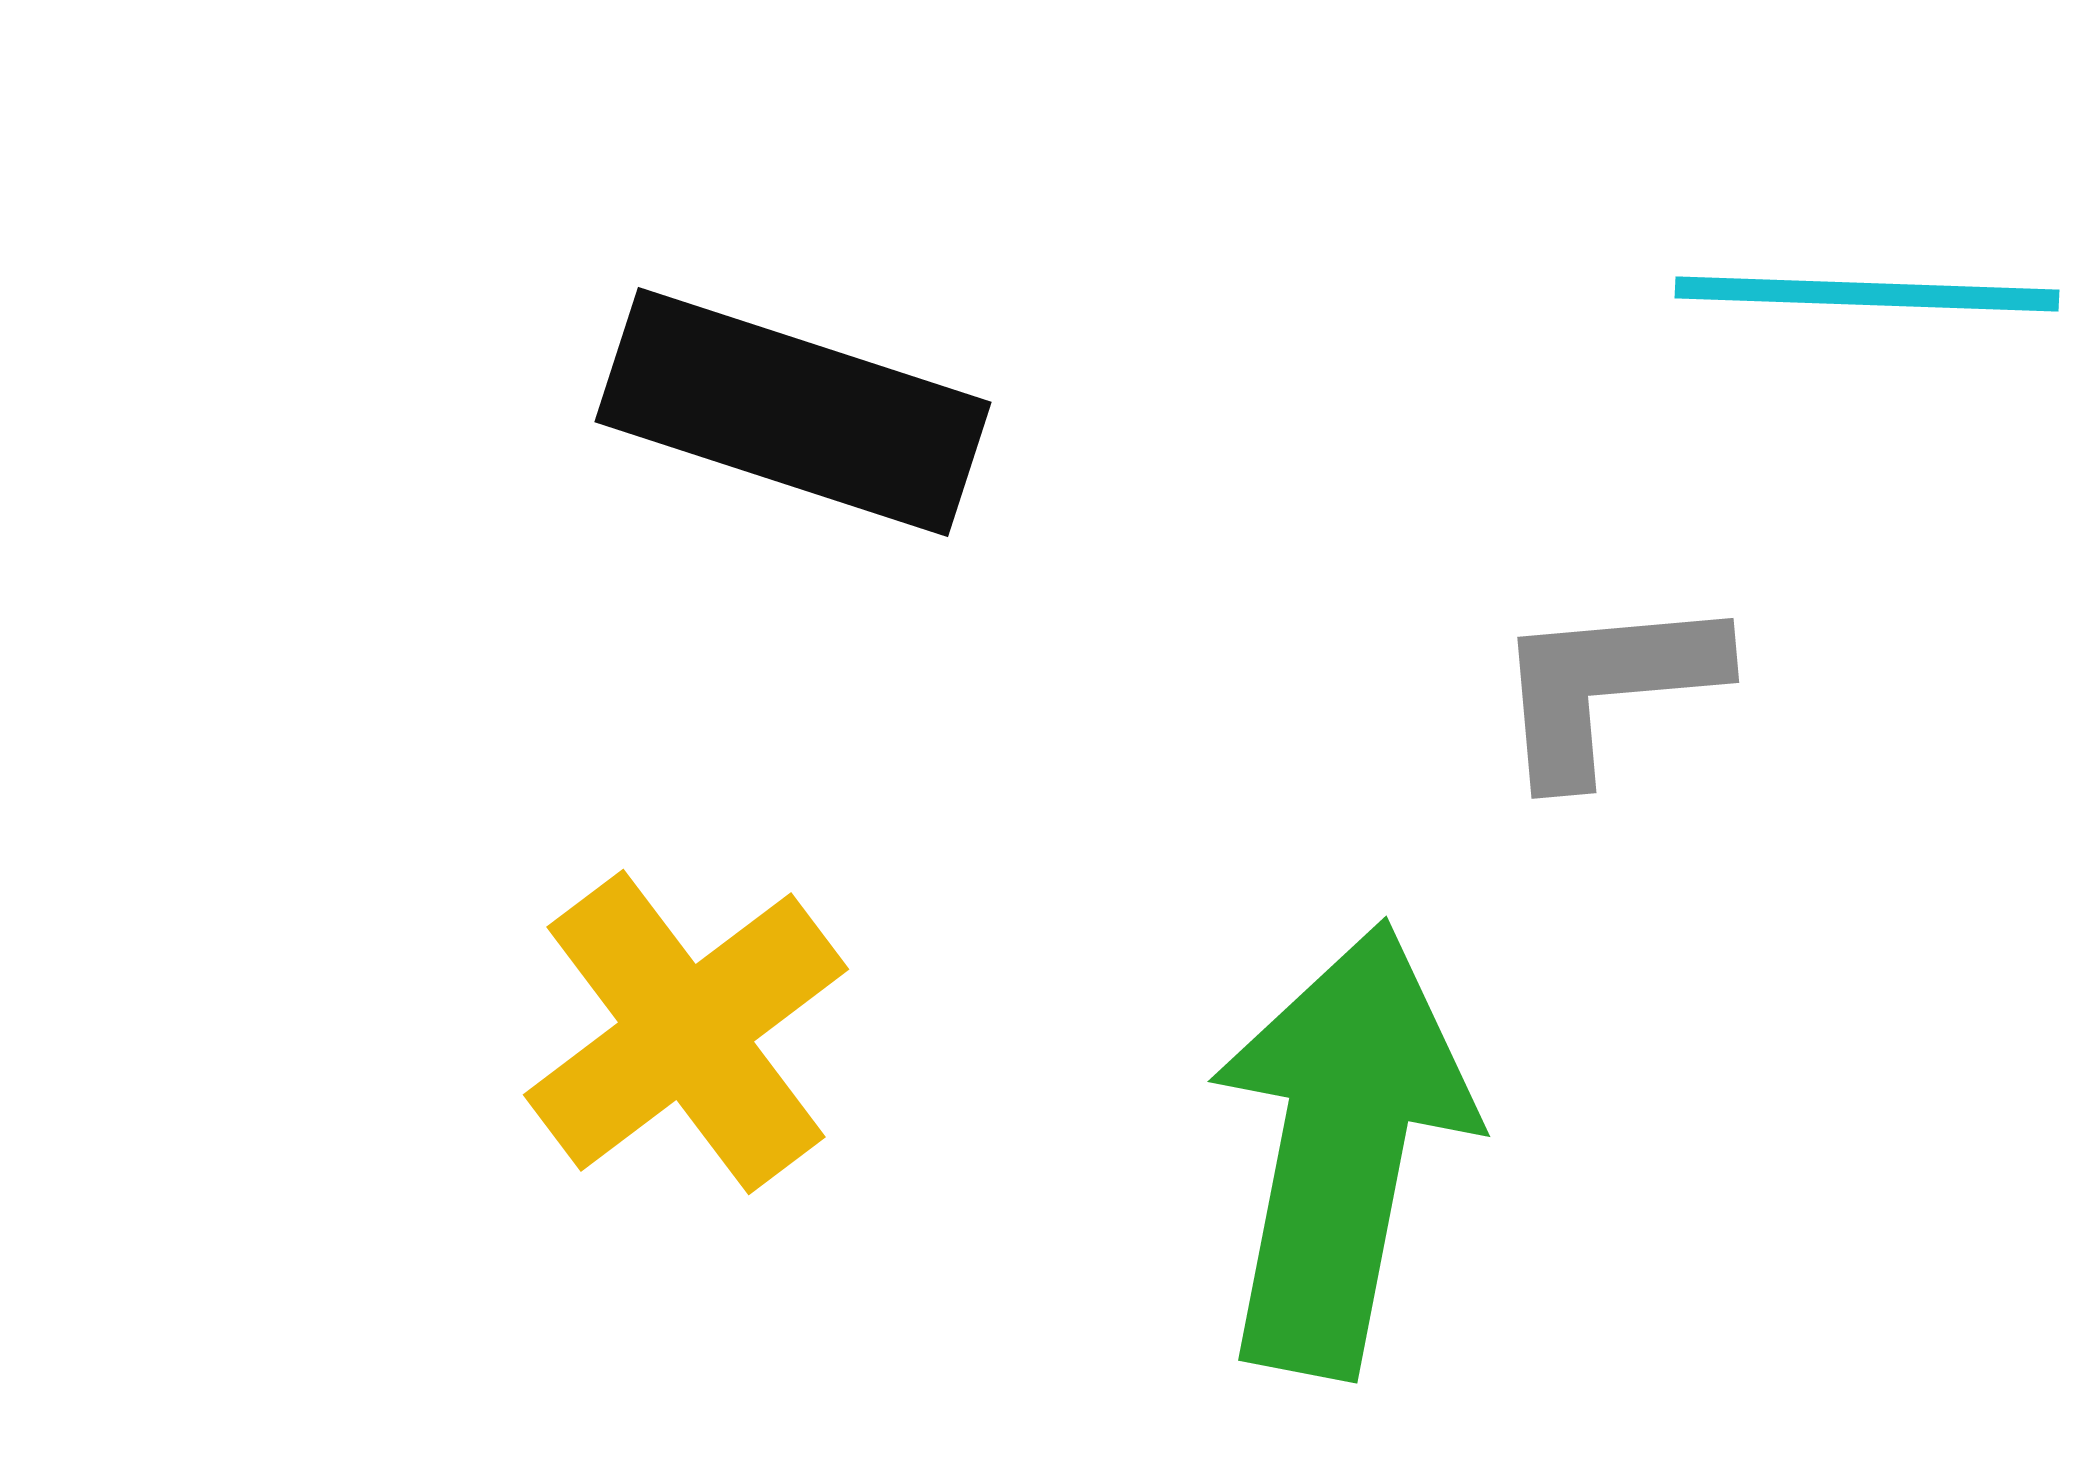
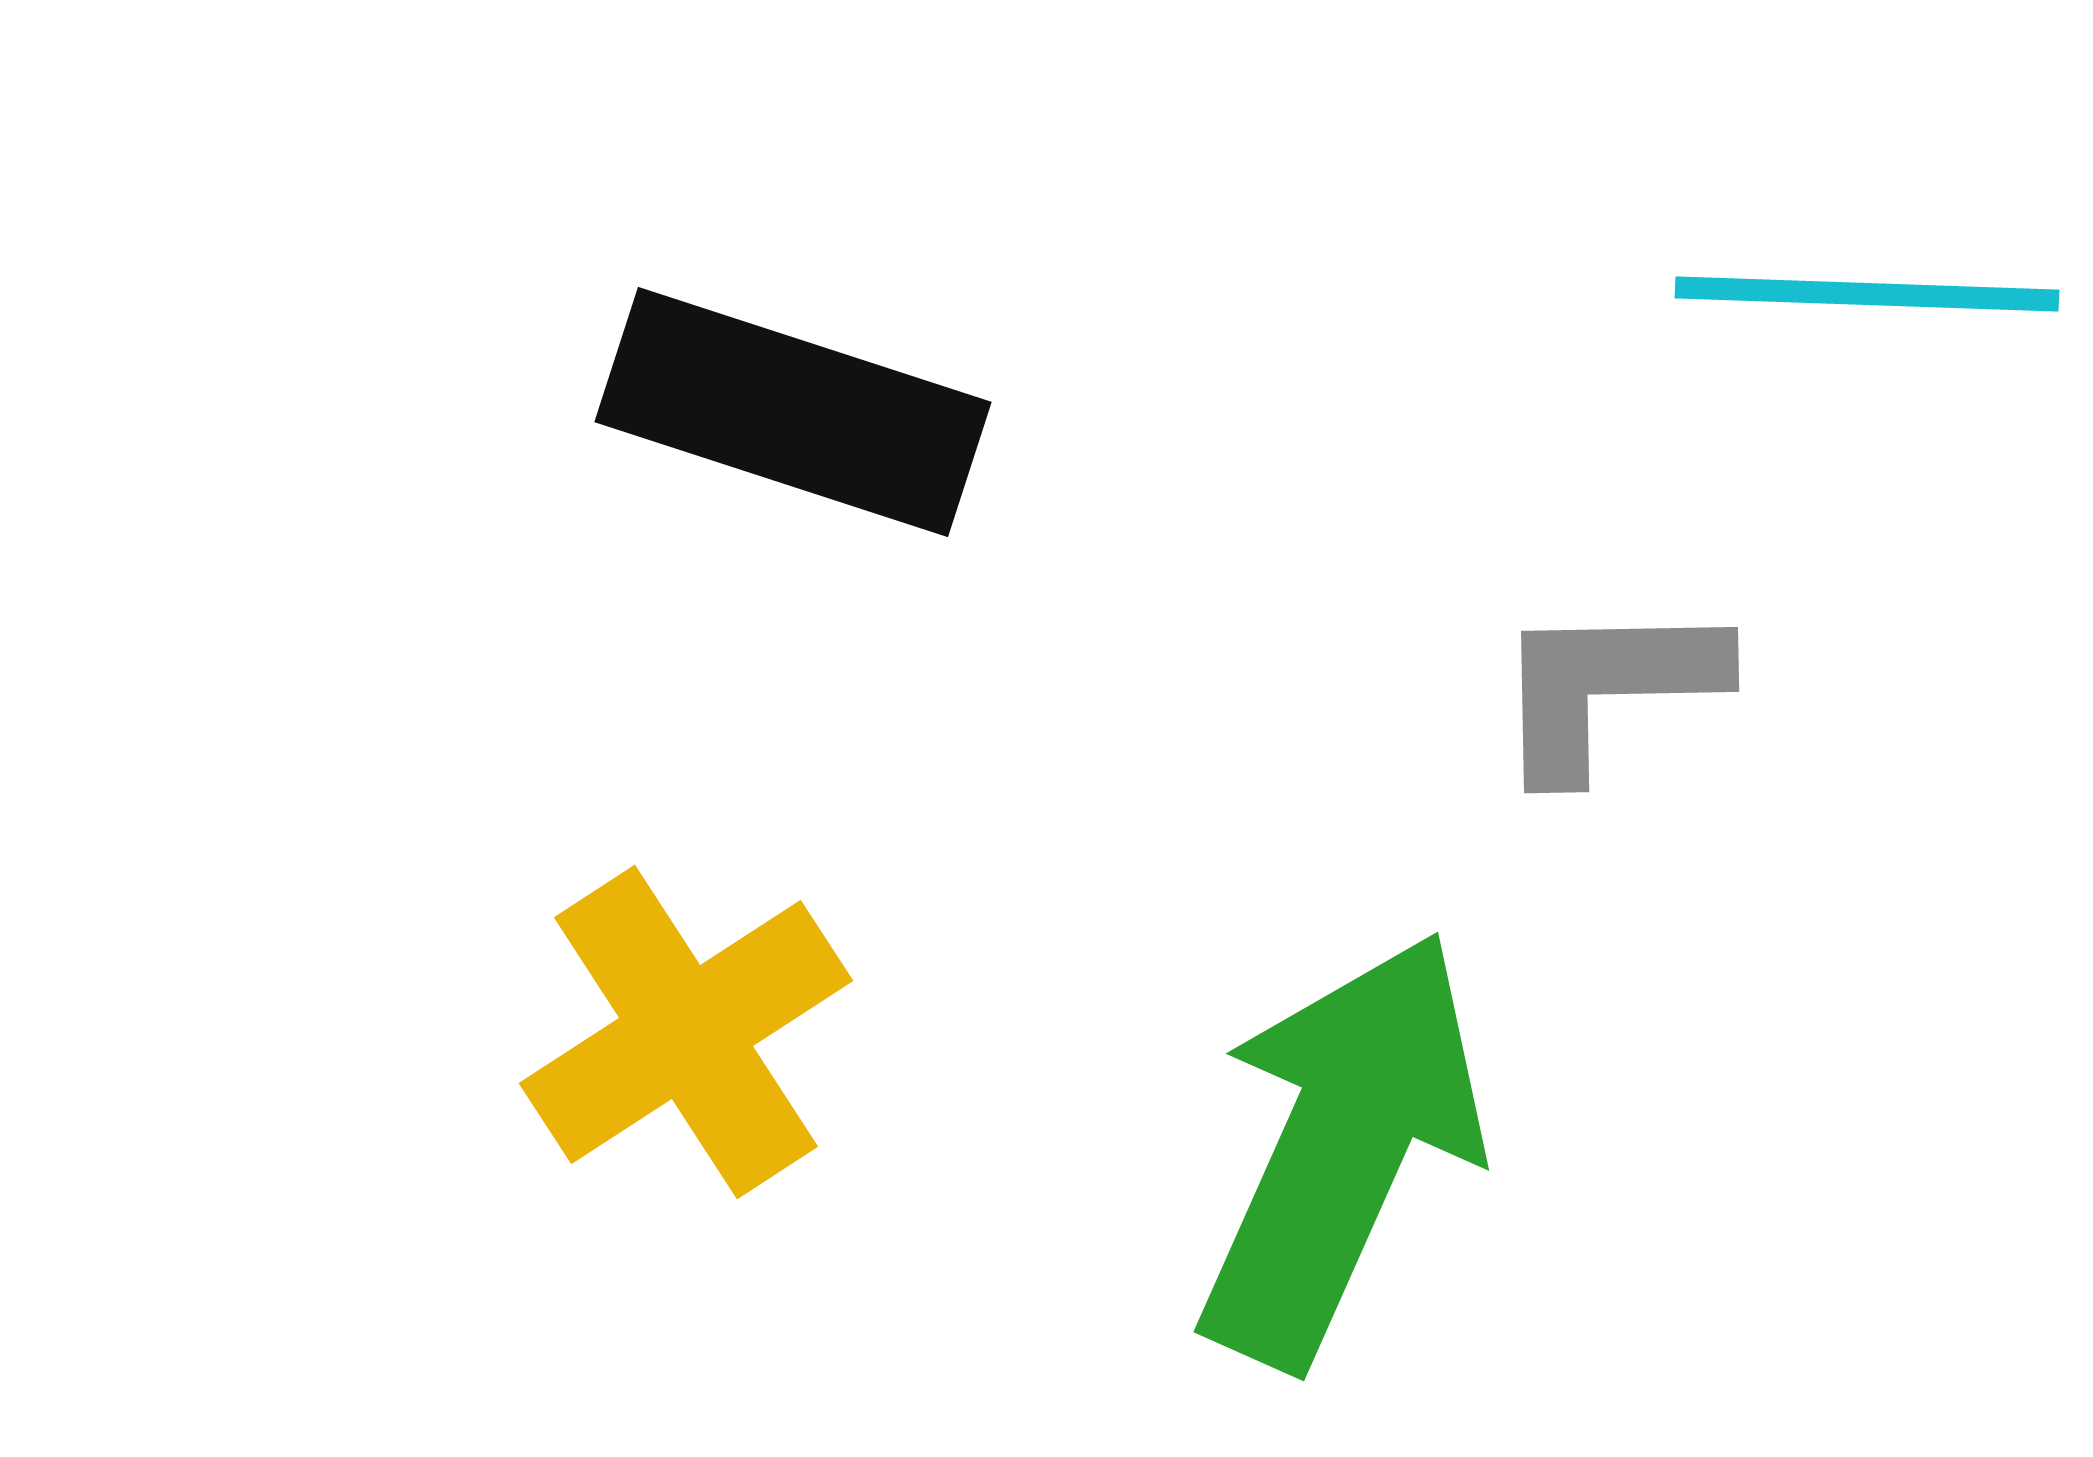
gray L-shape: rotated 4 degrees clockwise
yellow cross: rotated 4 degrees clockwise
green arrow: rotated 13 degrees clockwise
